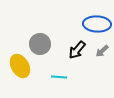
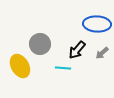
gray arrow: moved 2 px down
cyan line: moved 4 px right, 9 px up
